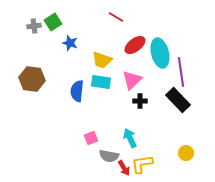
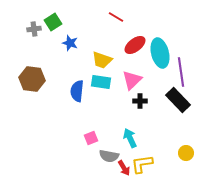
gray cross: moved 3 px down
